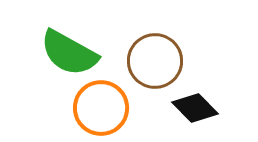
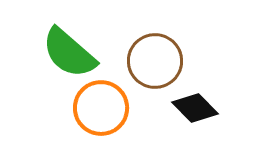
green semicircle: rotated 12 degrees clockwise
